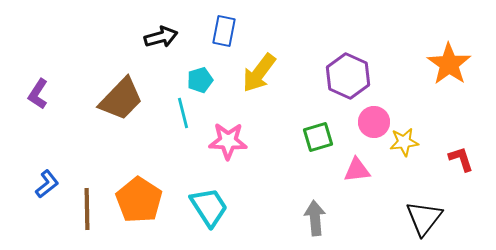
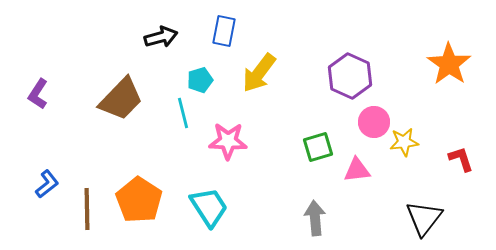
purple hexagon: moved 2 px right
green square: moved 10 px down
